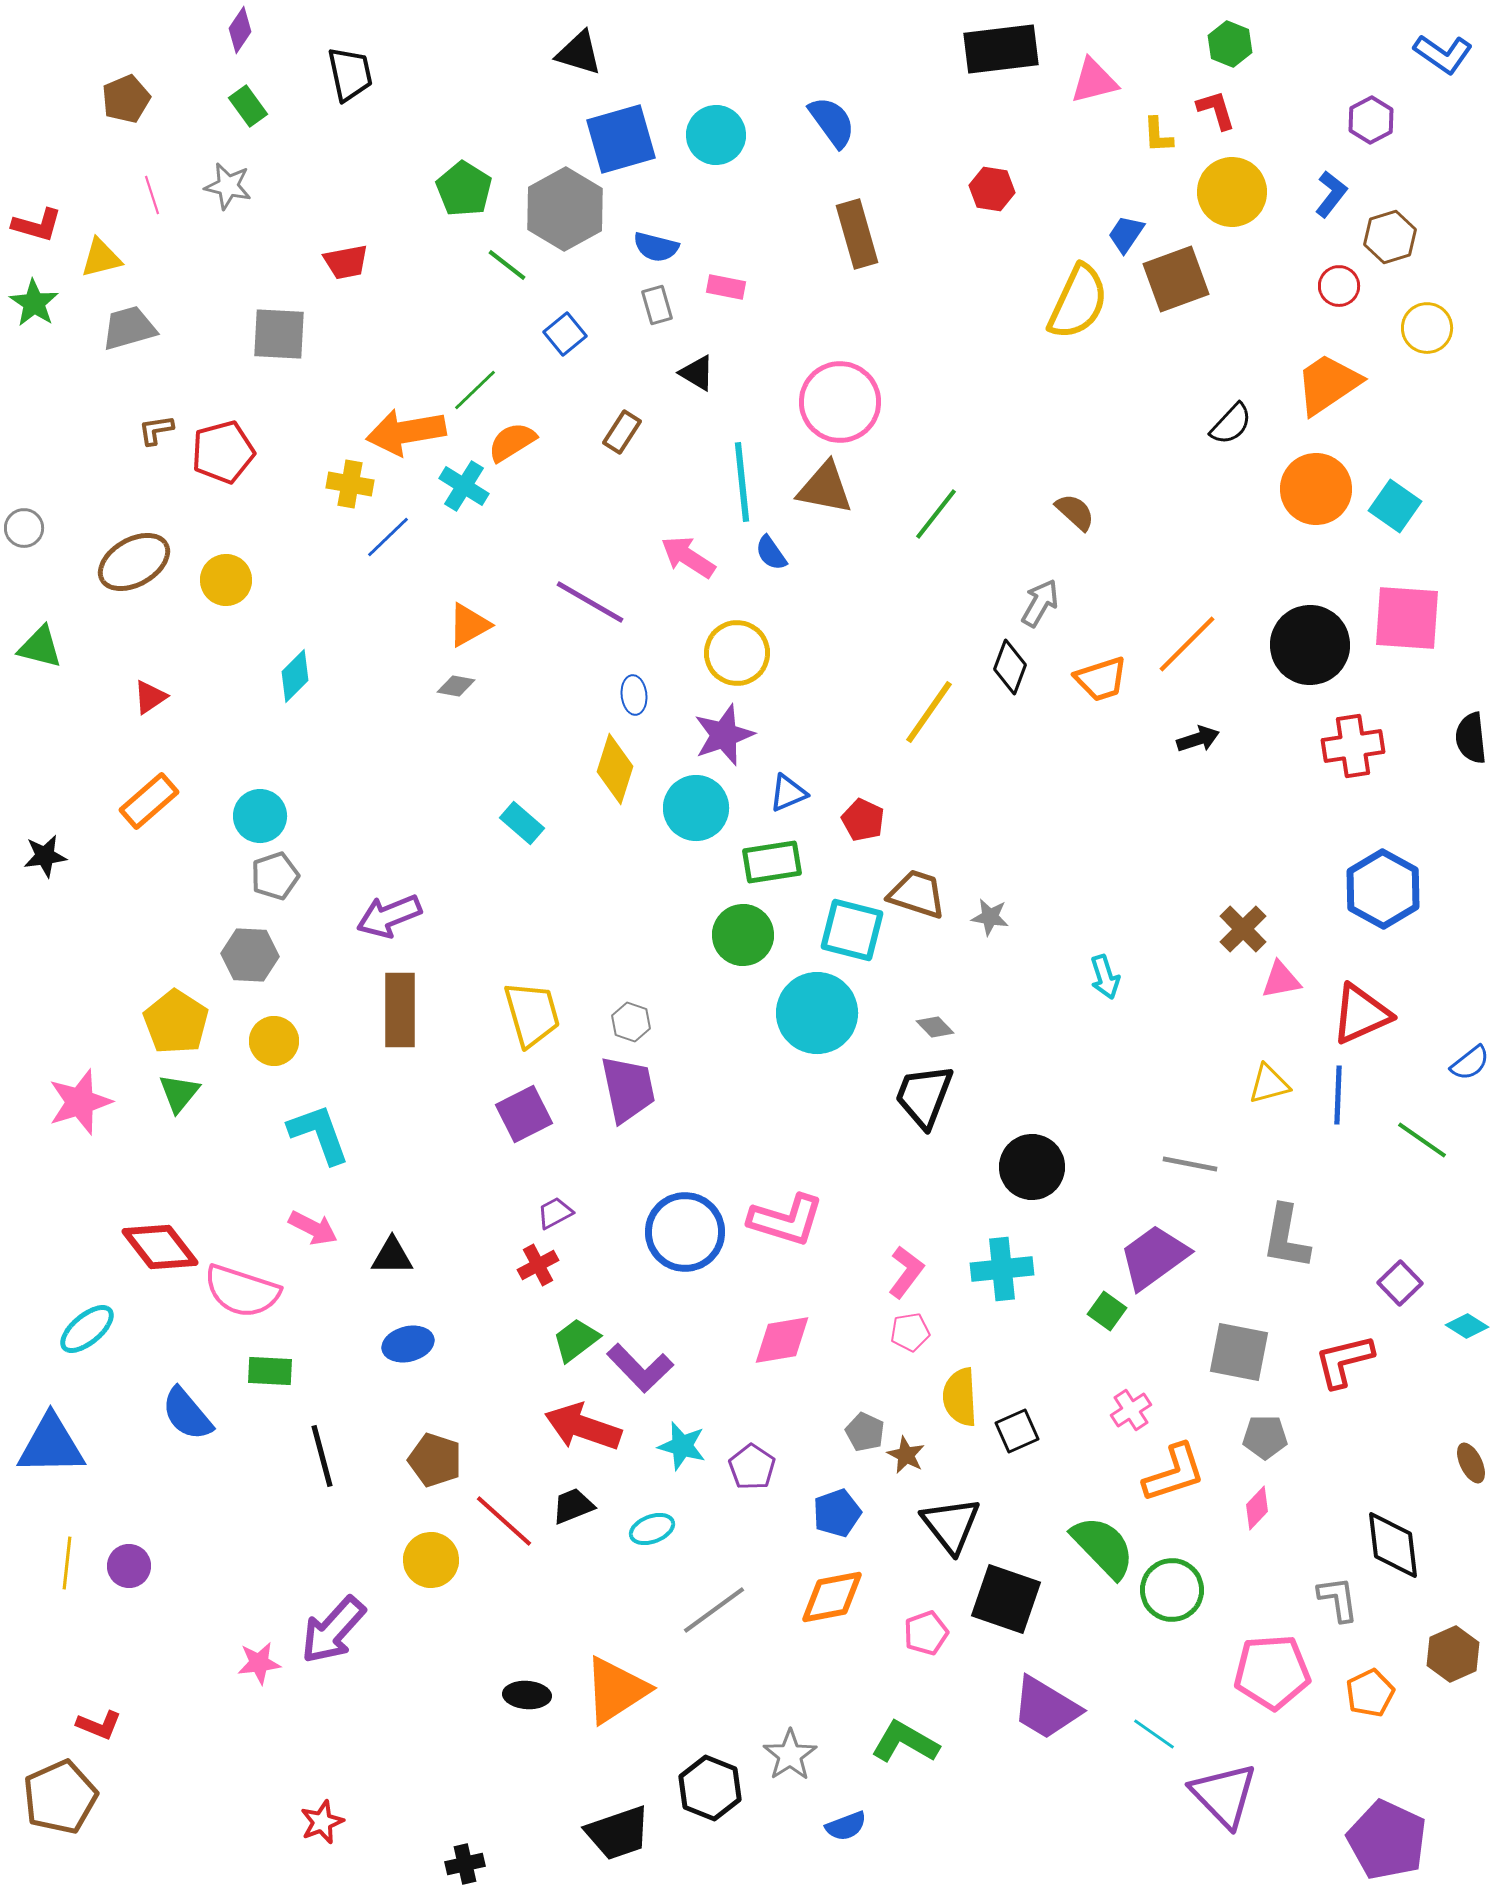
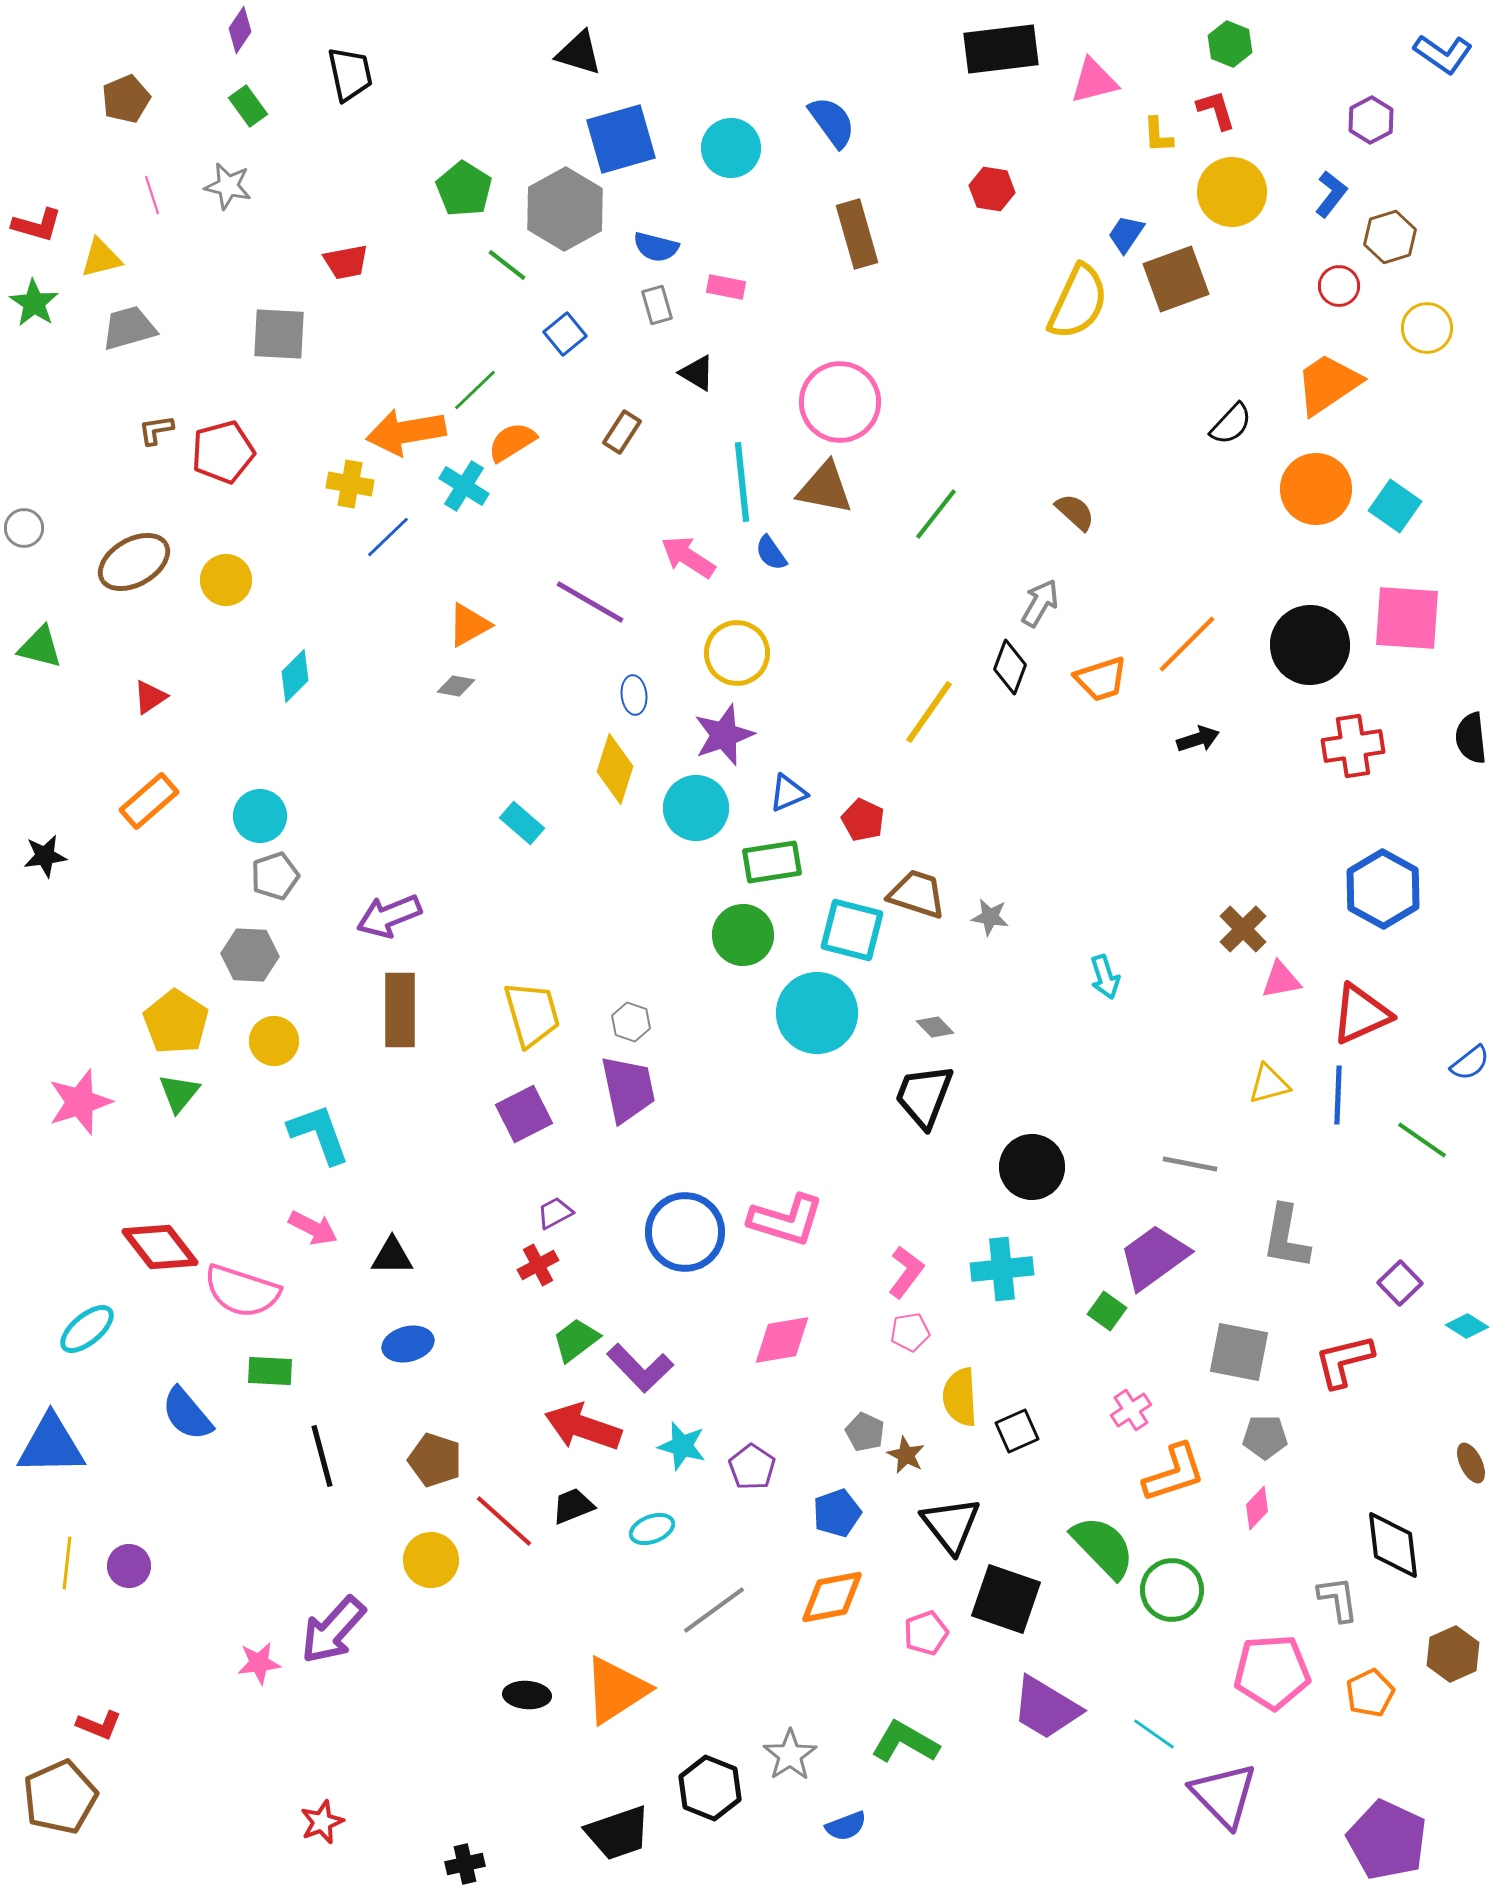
cyan circle at (716, 135): moved 15 px right, 13 px down
